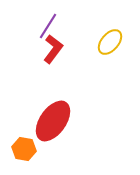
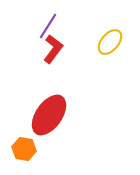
red ellipse: moved 4 px left, 6 px up
